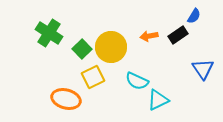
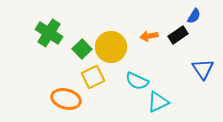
cyan triangle: moved 2 px down
